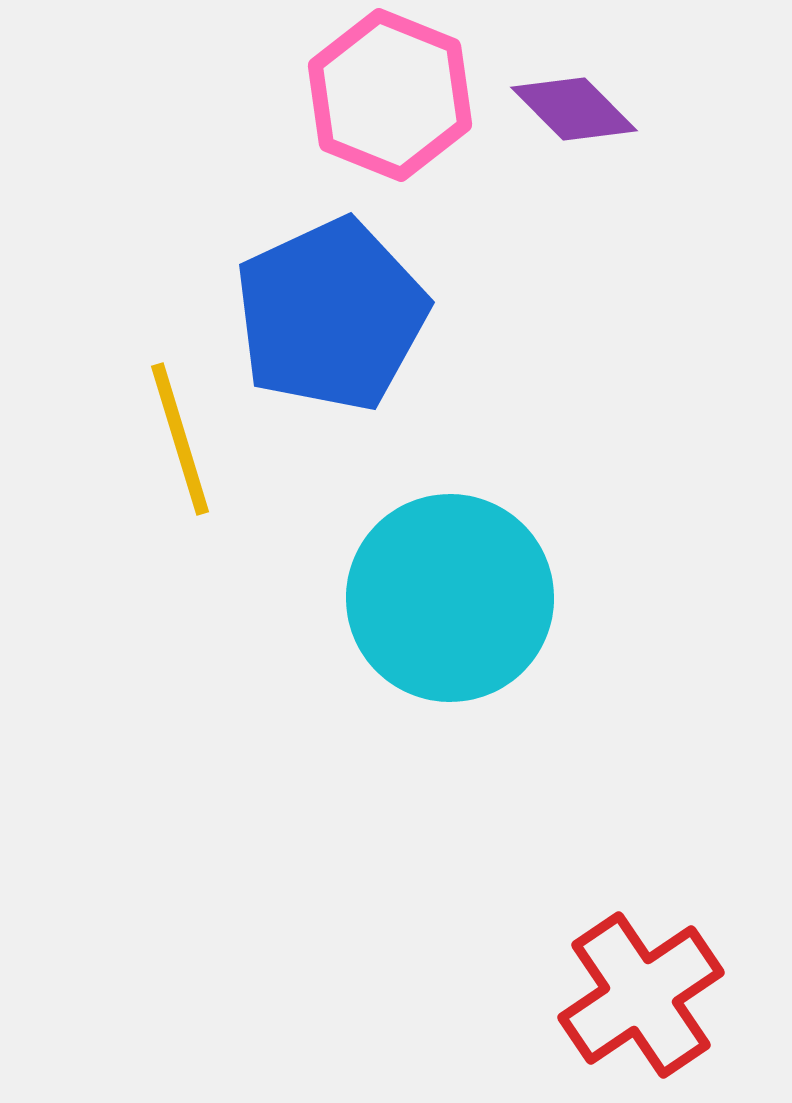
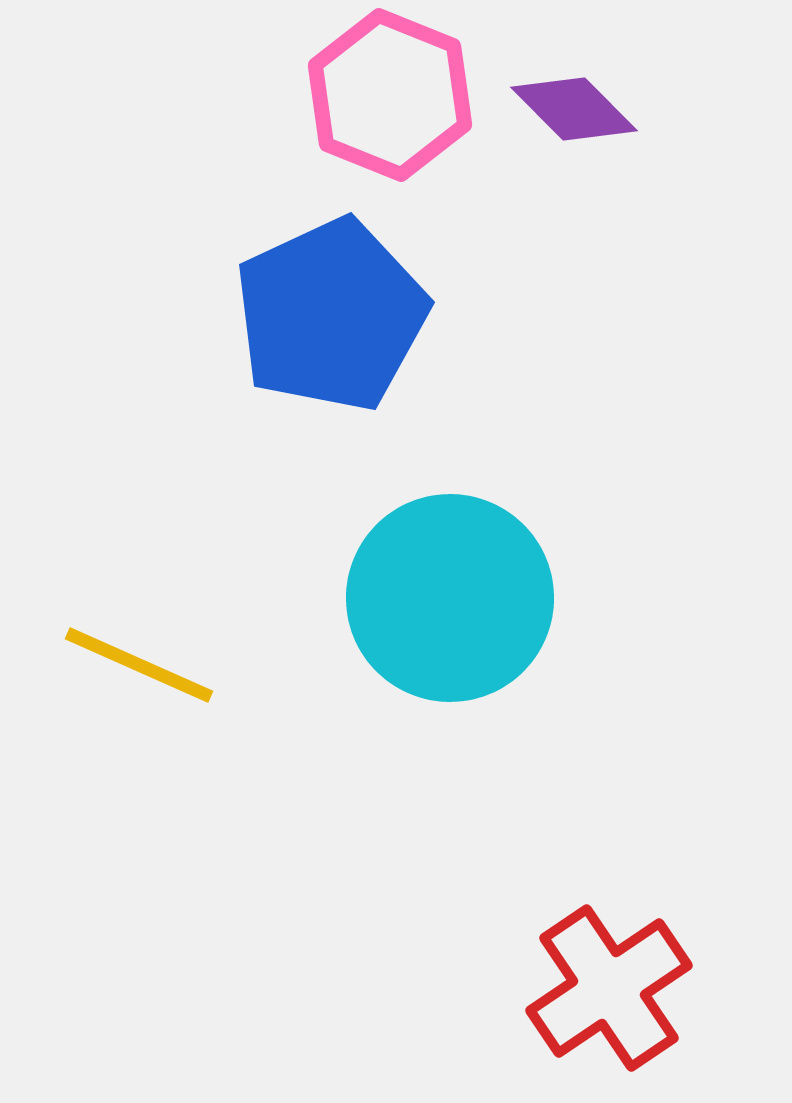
yellow line: moved 41 px left, 226 px down; rotated 49 degrees counterclockwise
red cross: moved 32 px left, 7 px up
